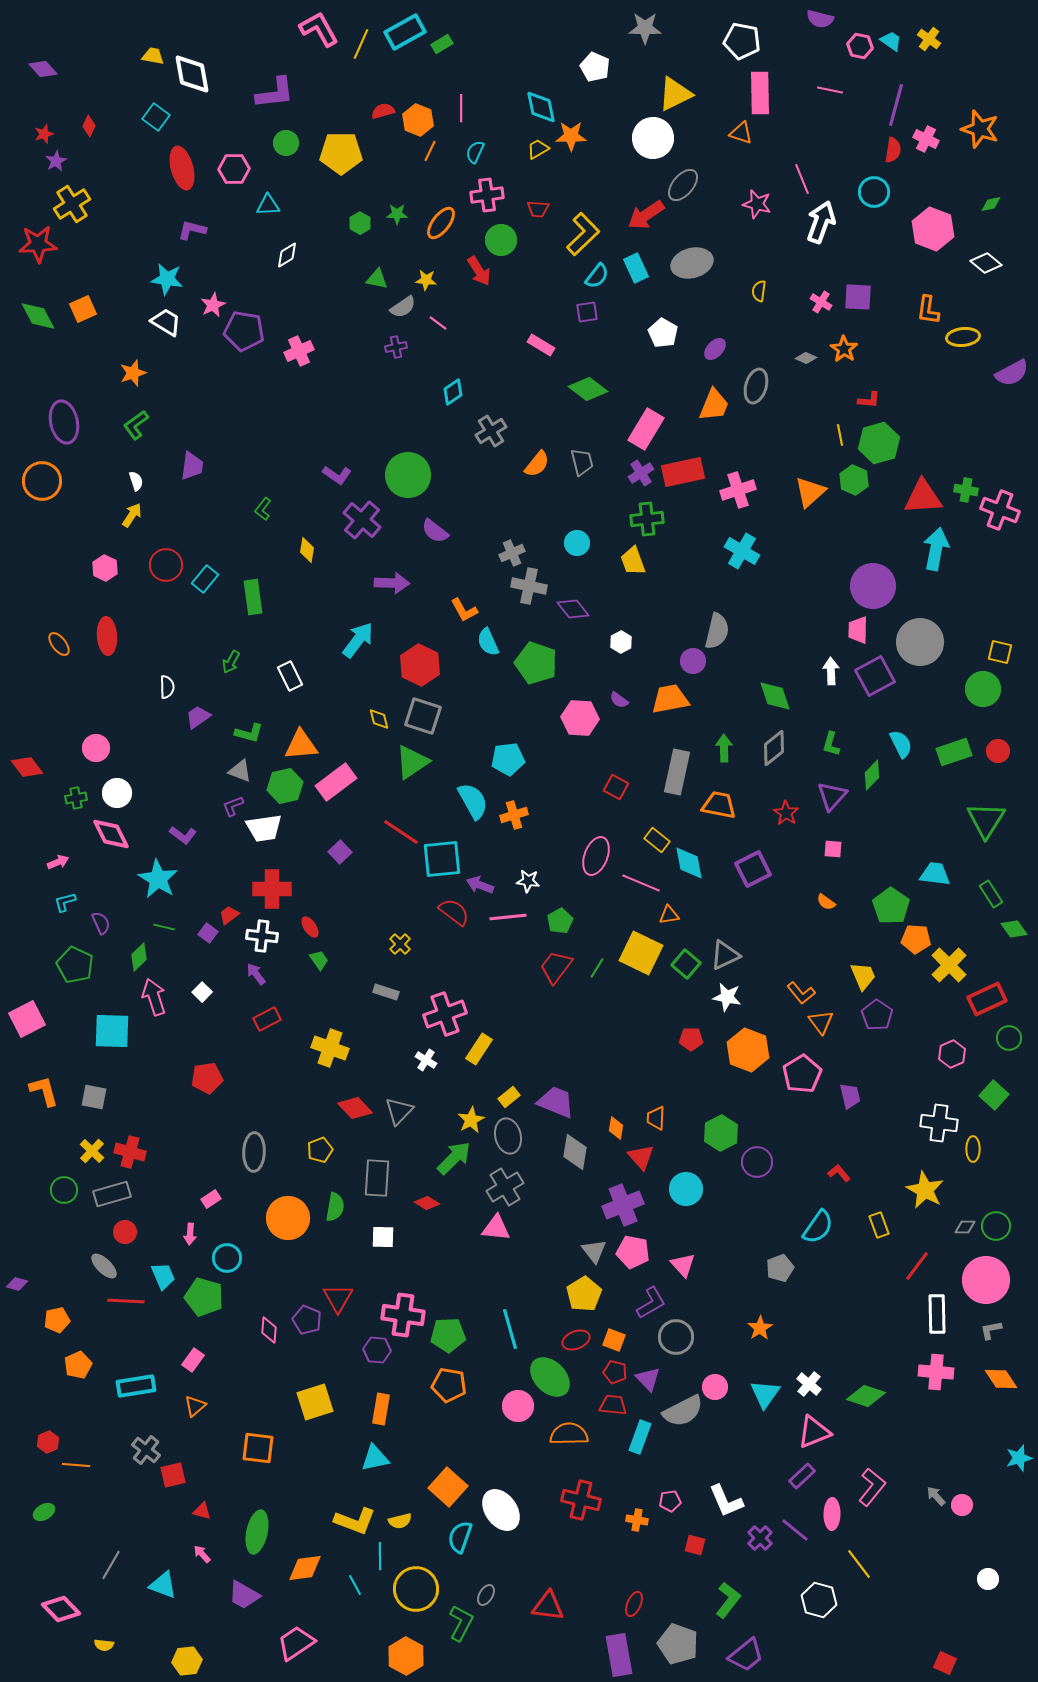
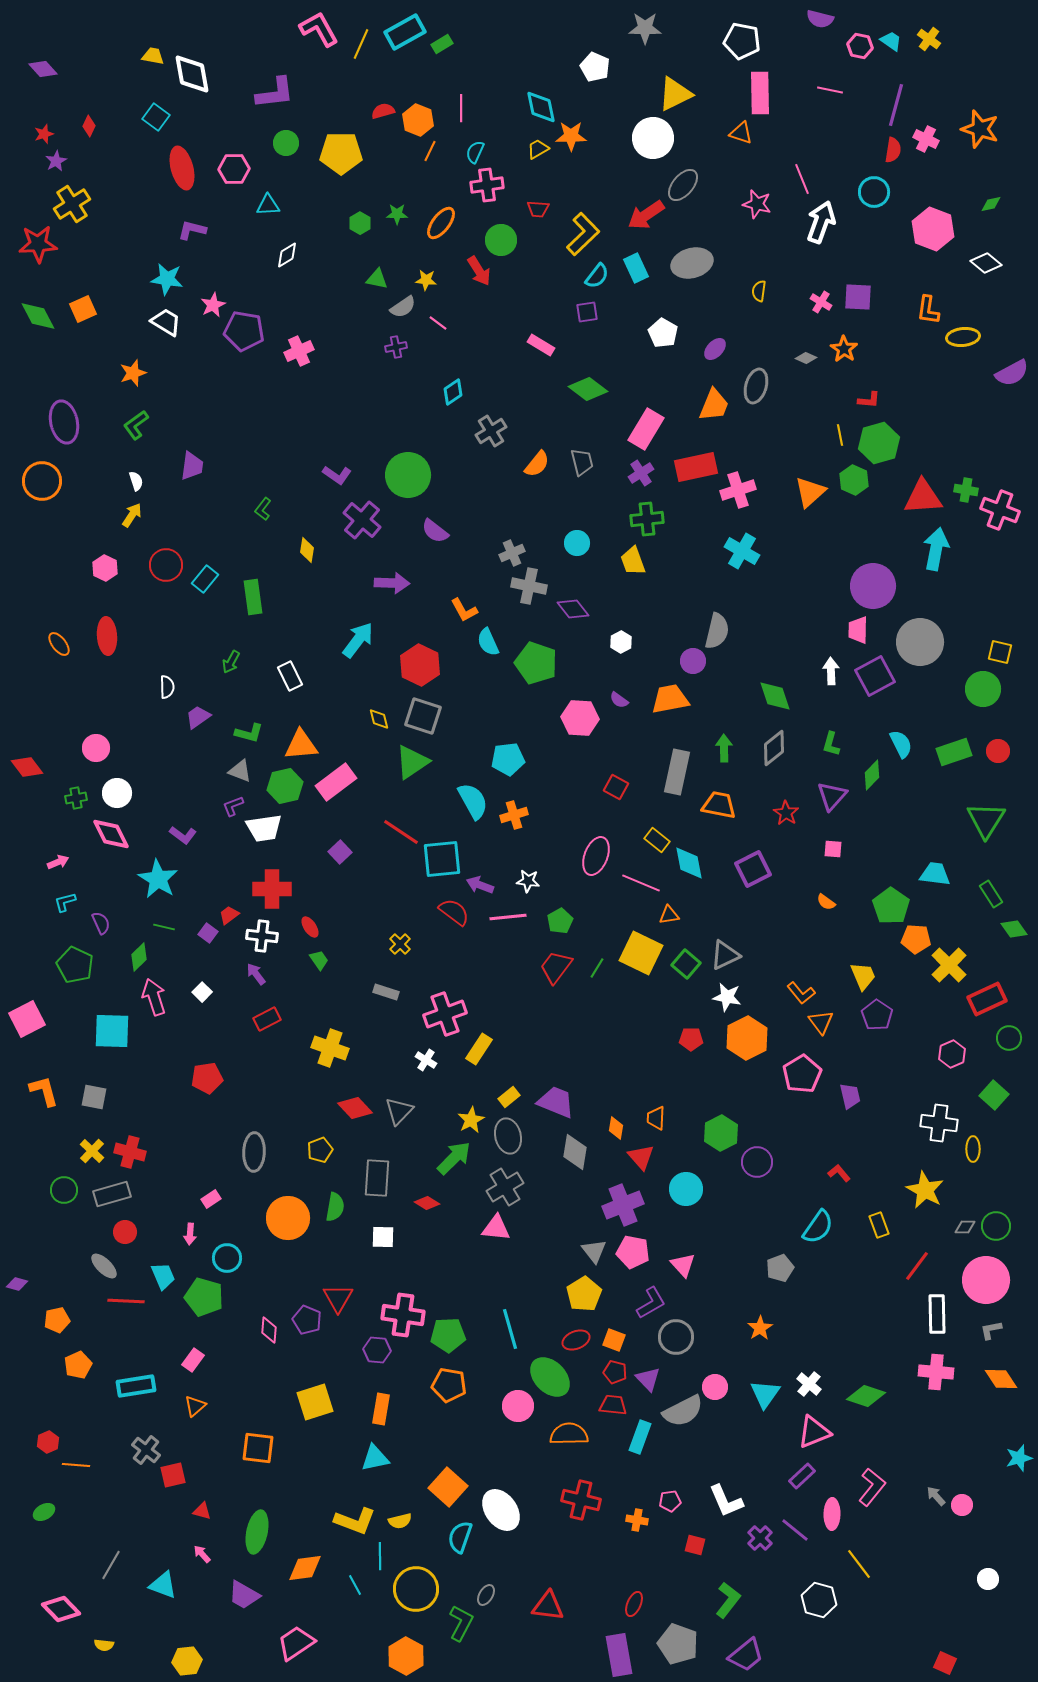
pink cross at (487, 195): moved 10 px up
red rectangle at (683, 472): moved 13 px right, 5 px up
orange hexagon at (748, 1050): moved 1 px left, 12 px up; rotated 12 degrees clockwise
